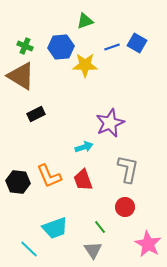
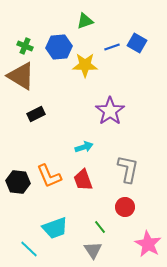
blue hexagon: moved 2 px left
purple star: moved 12 px up; rotated 12 degrees counterclockwise
